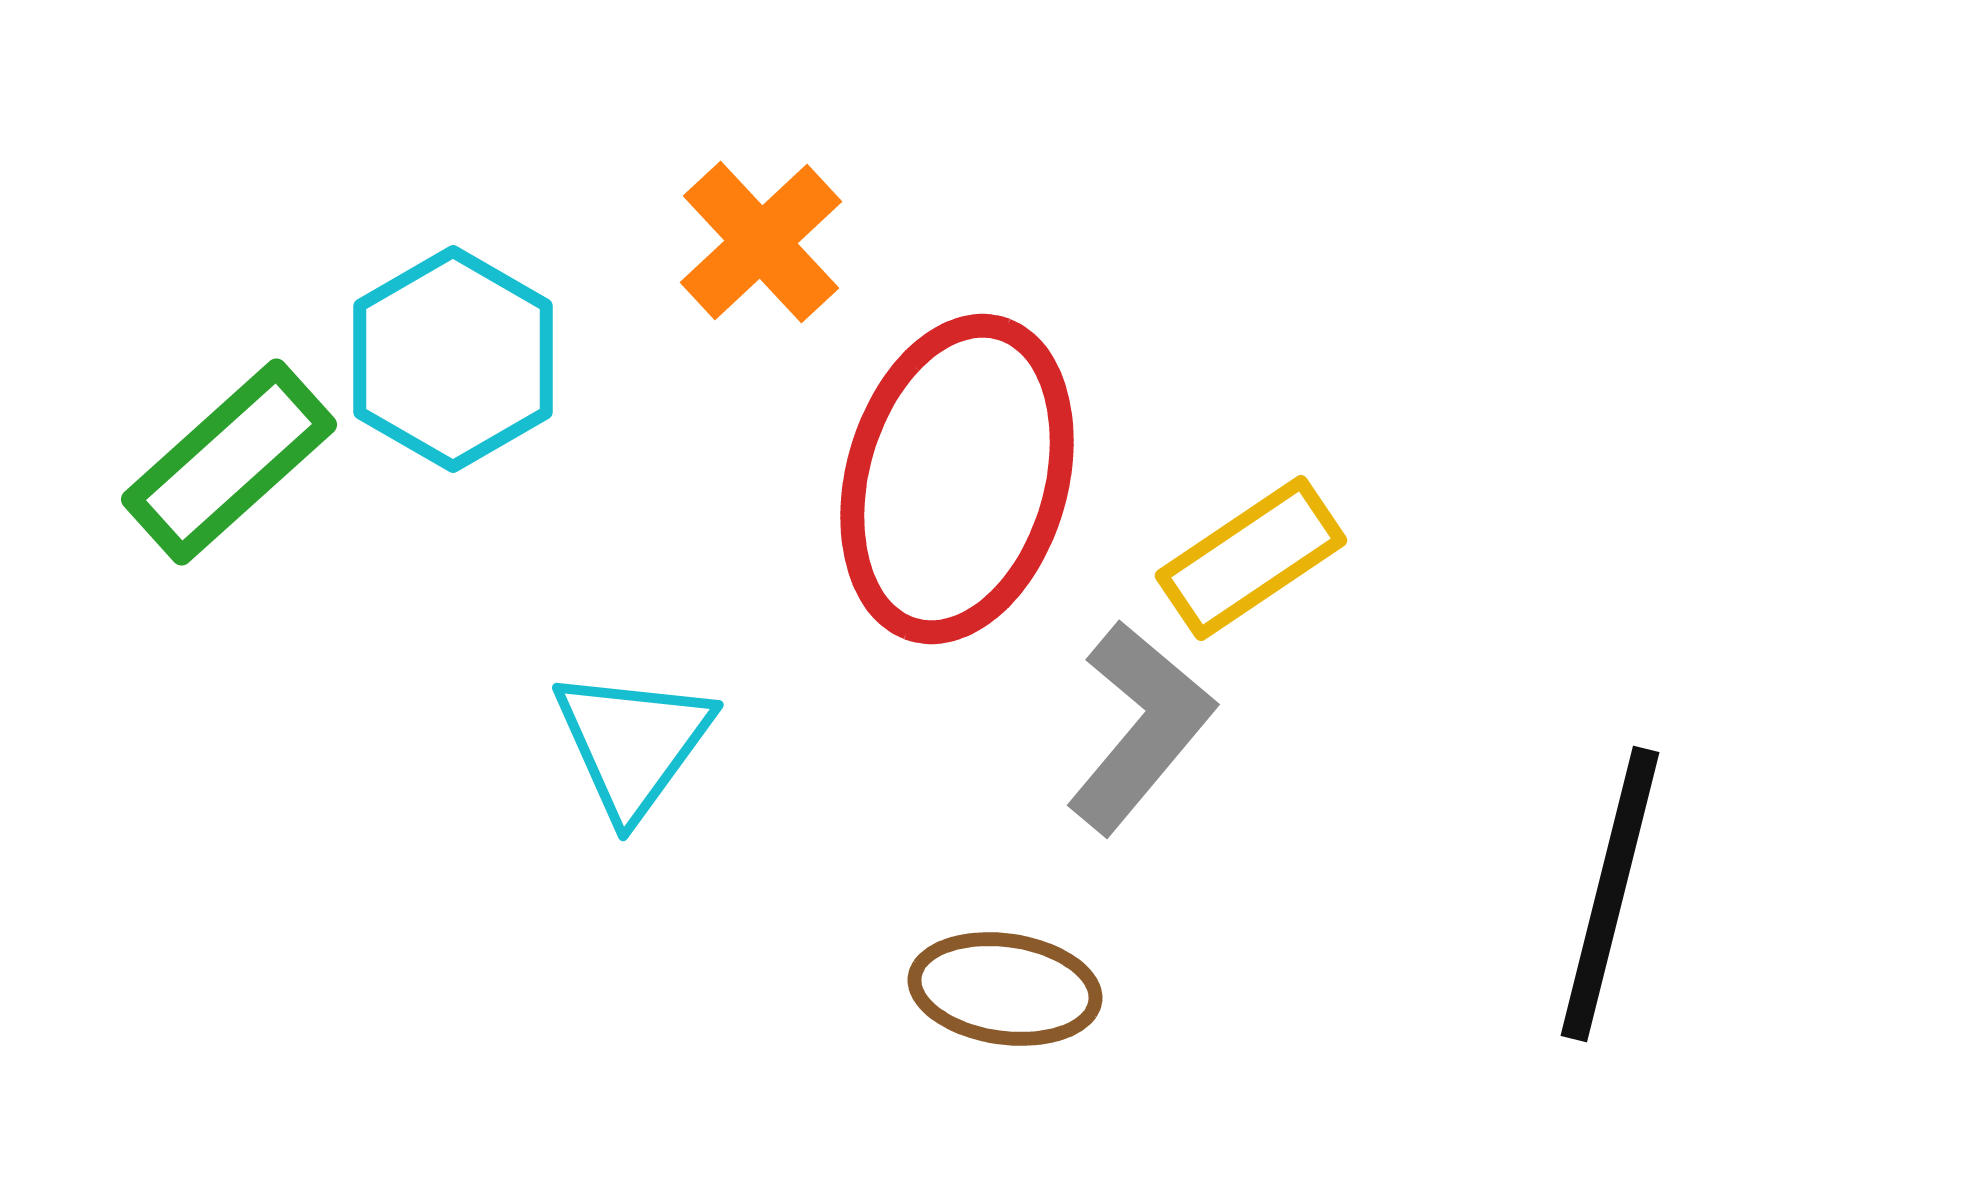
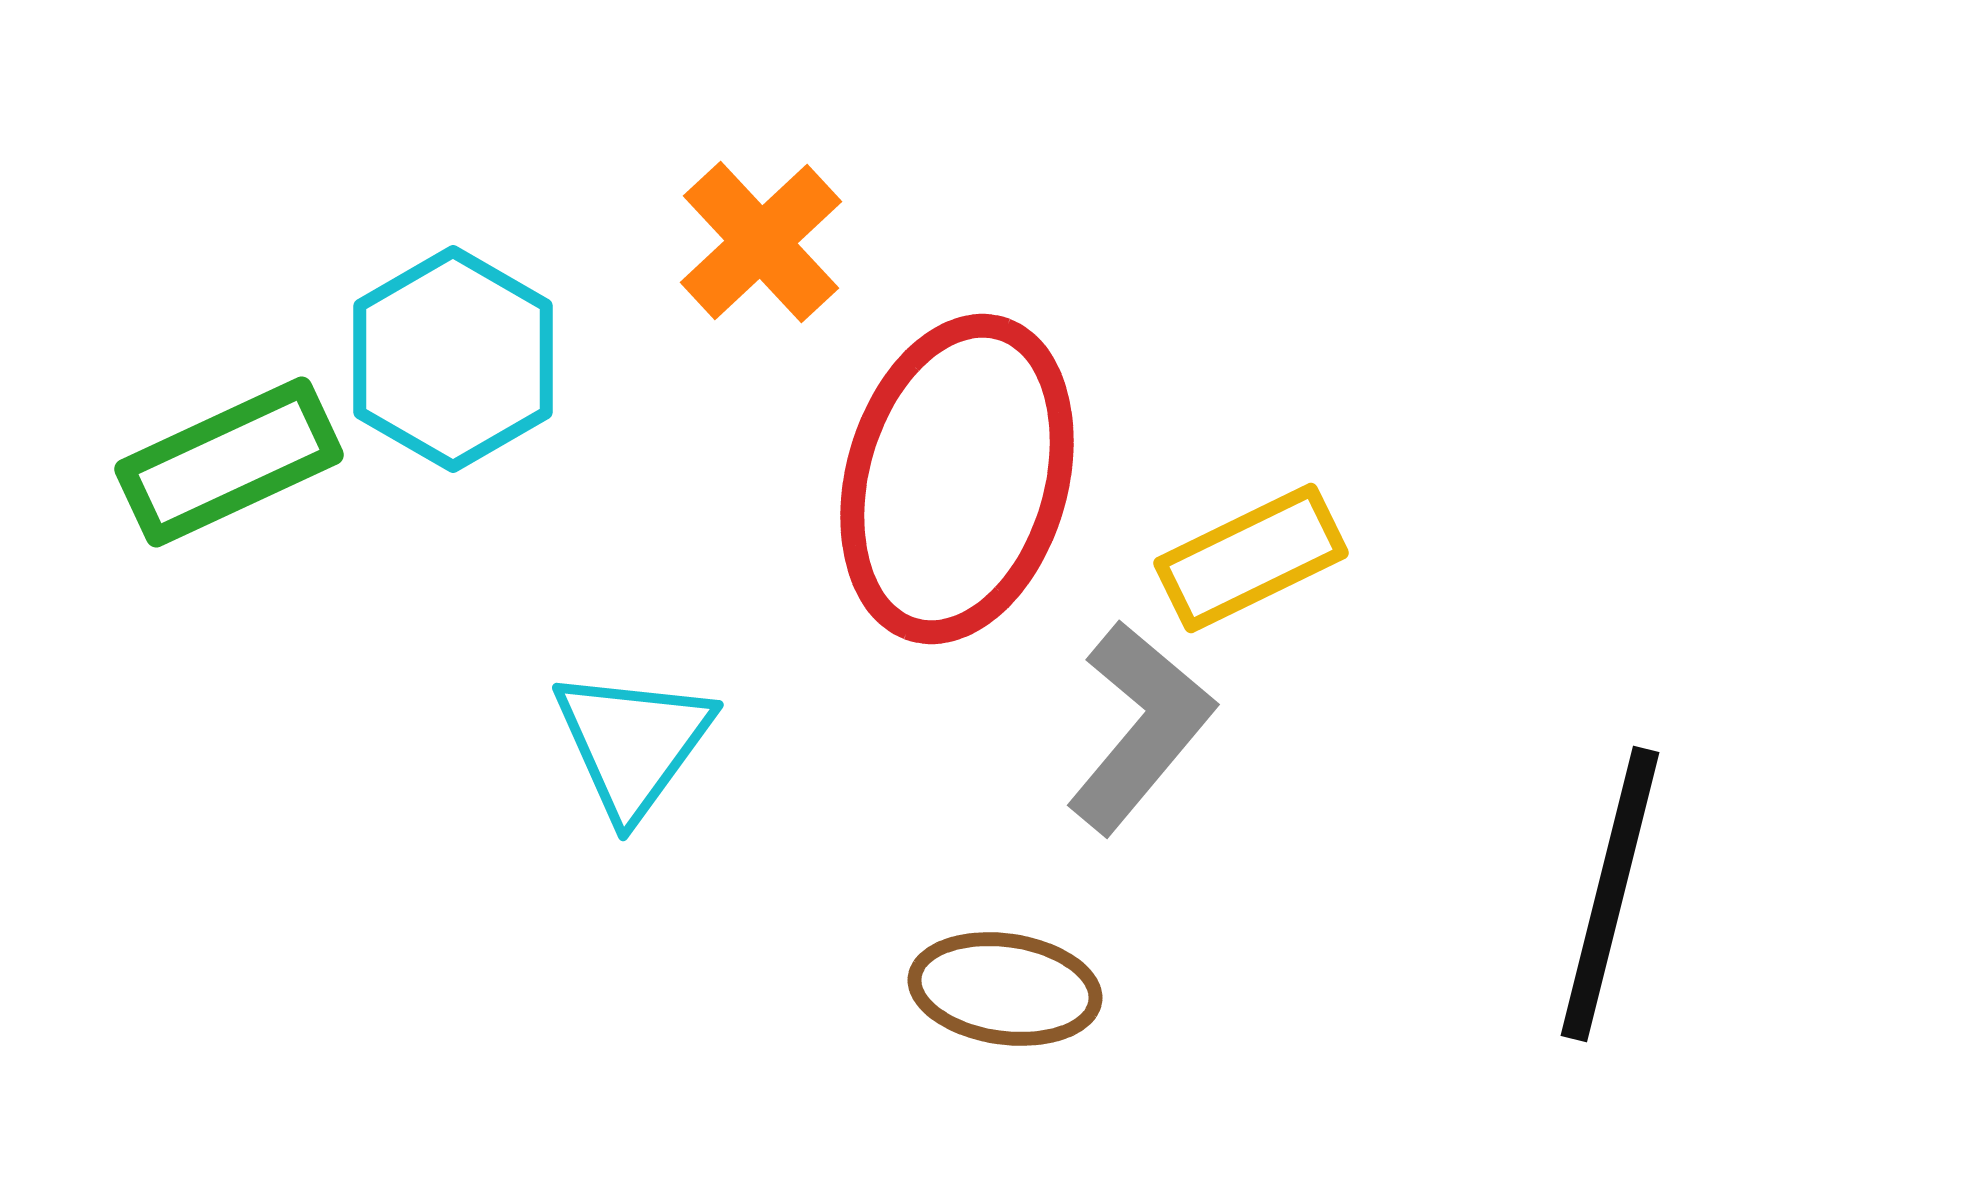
green rectangle: rotated 17 degrees clockwise
yellow rectangle: rotated 8 degrees clockwise
